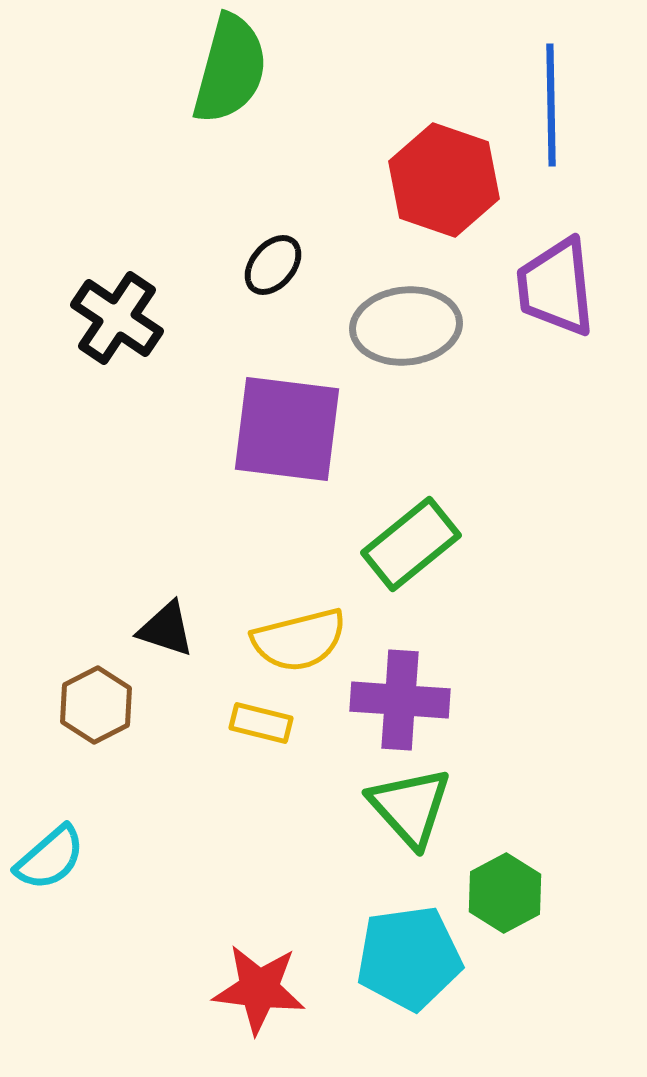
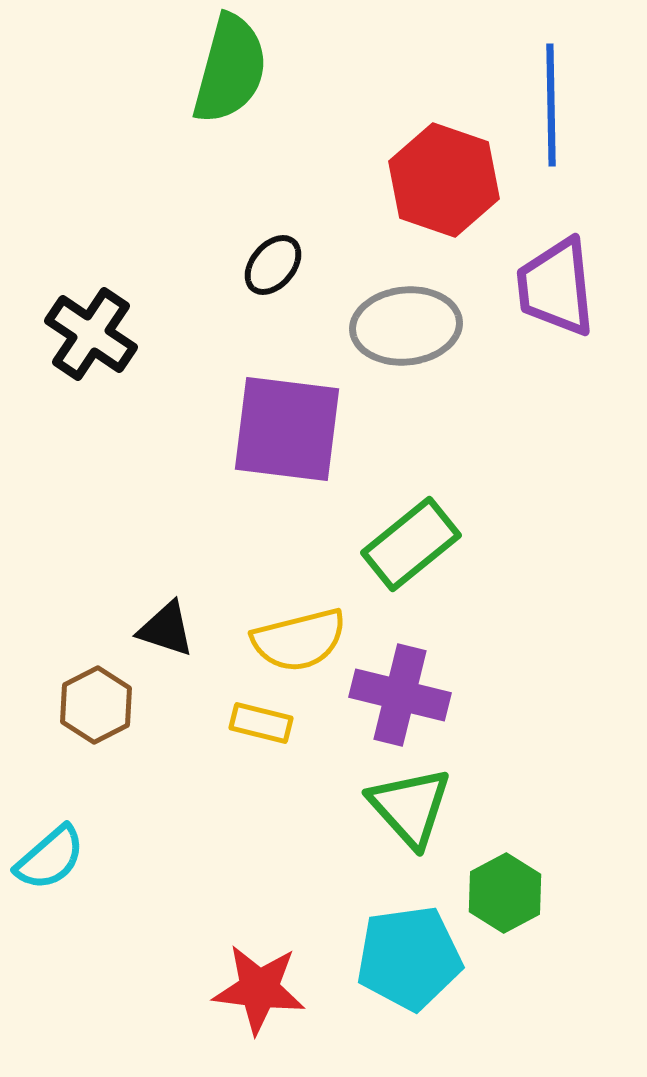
black cross: moved 26 px left, 16 px down
purple cross: moved 5 px up; rotated 10 degrees clockwise
